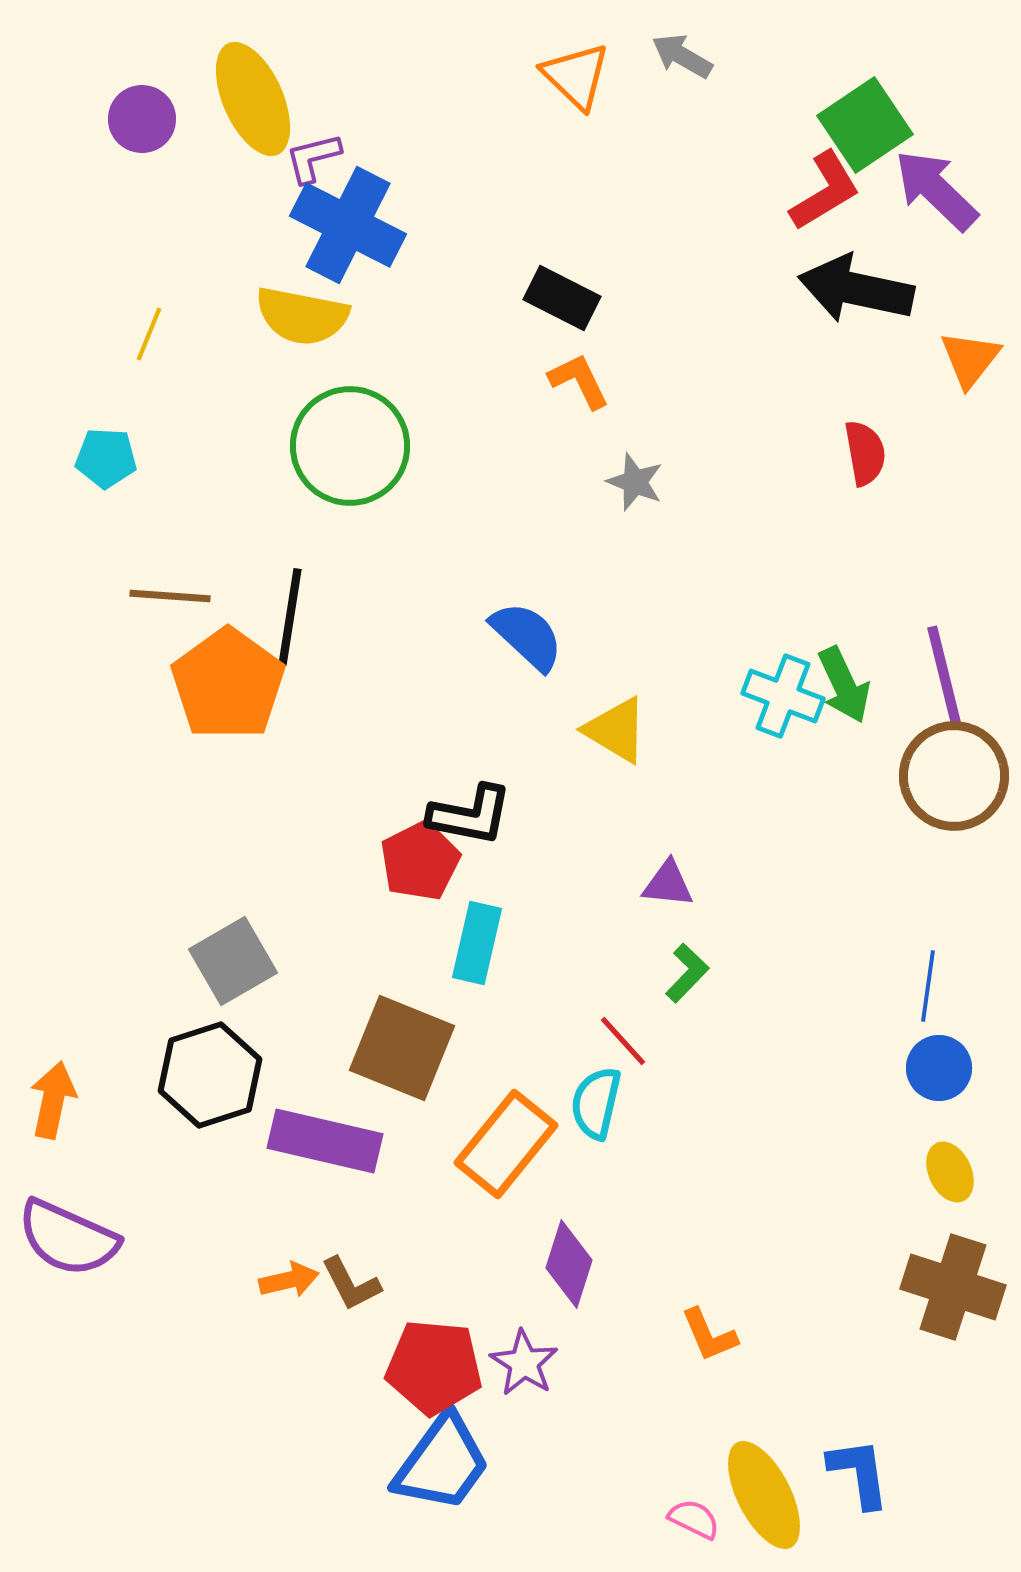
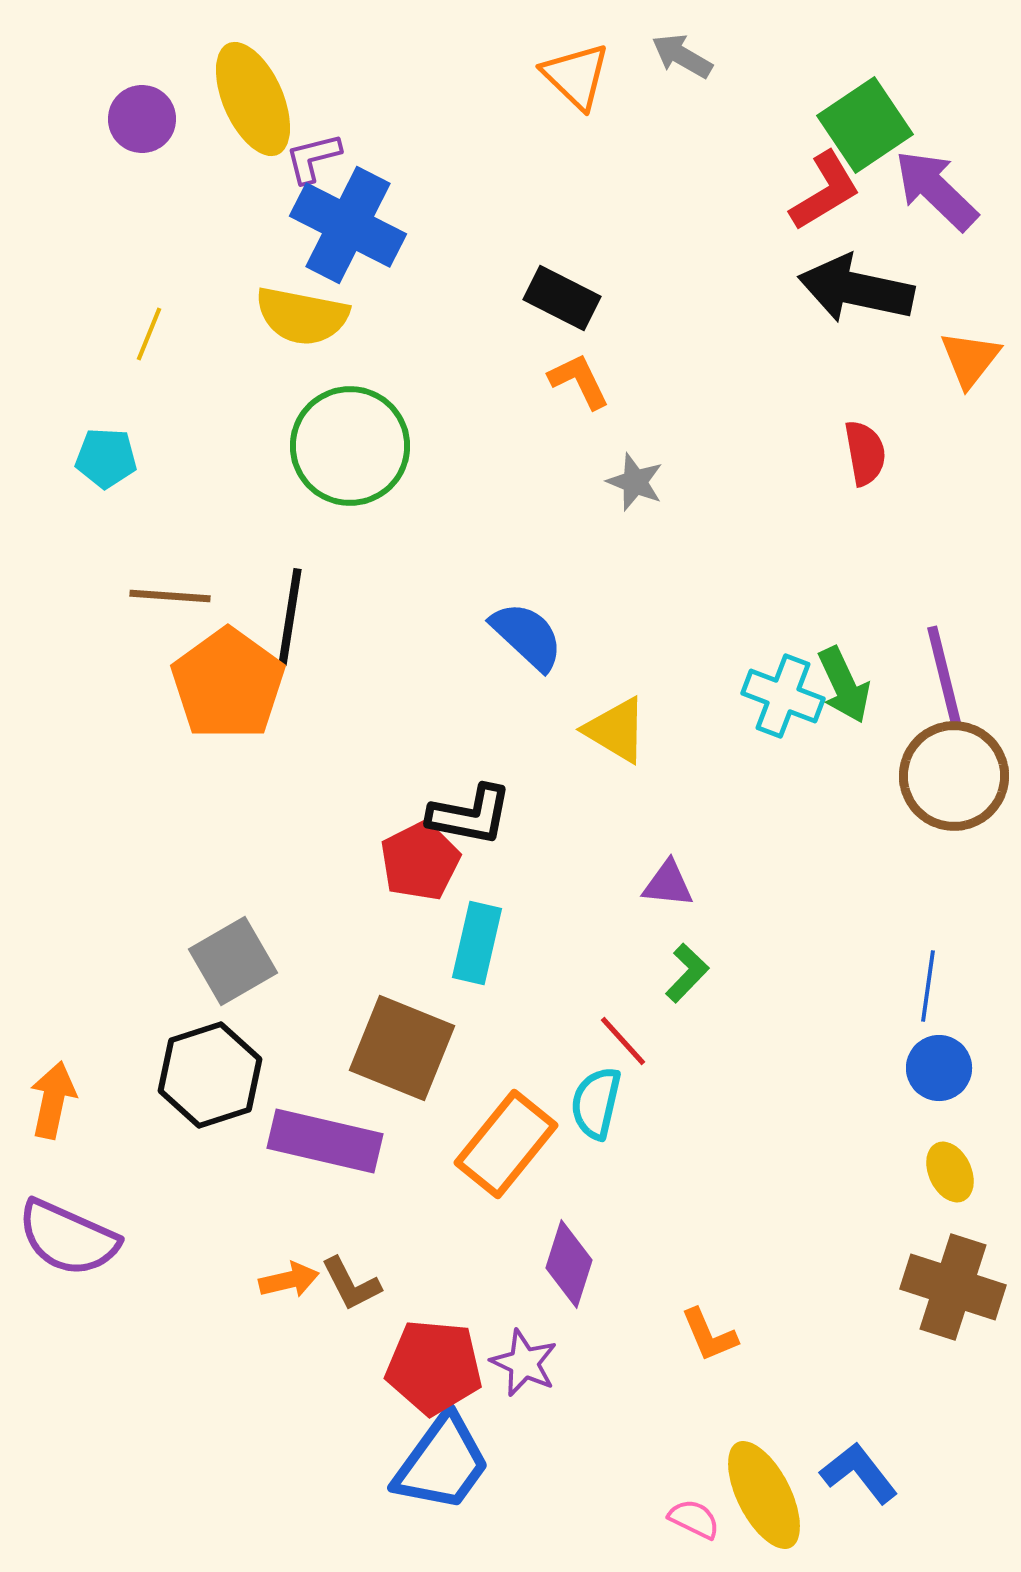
purple star at (524, 1363): rotated 8 degrees counterclockwise
blue L-shape at (859, 1473): rotated 30 degrees counterclockwise
